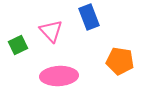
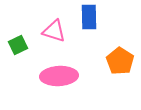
blue rectangle: rotated 20 degrees clockwise
pink triangle: moved 3 px right; rotated 30 degrees counterclockwise
orange pentagon: rotated 24 degrees clockwise
